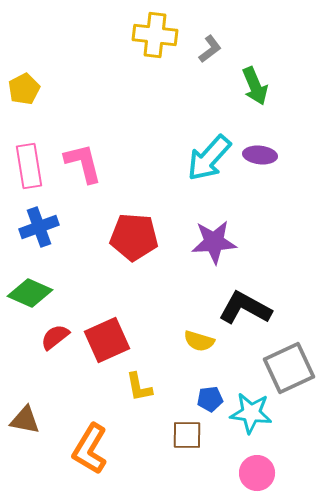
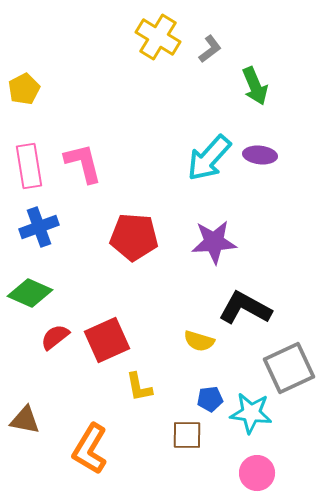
yellow cross: moved 3 px right, 2 px down; rotated 24 degrees clockwise
